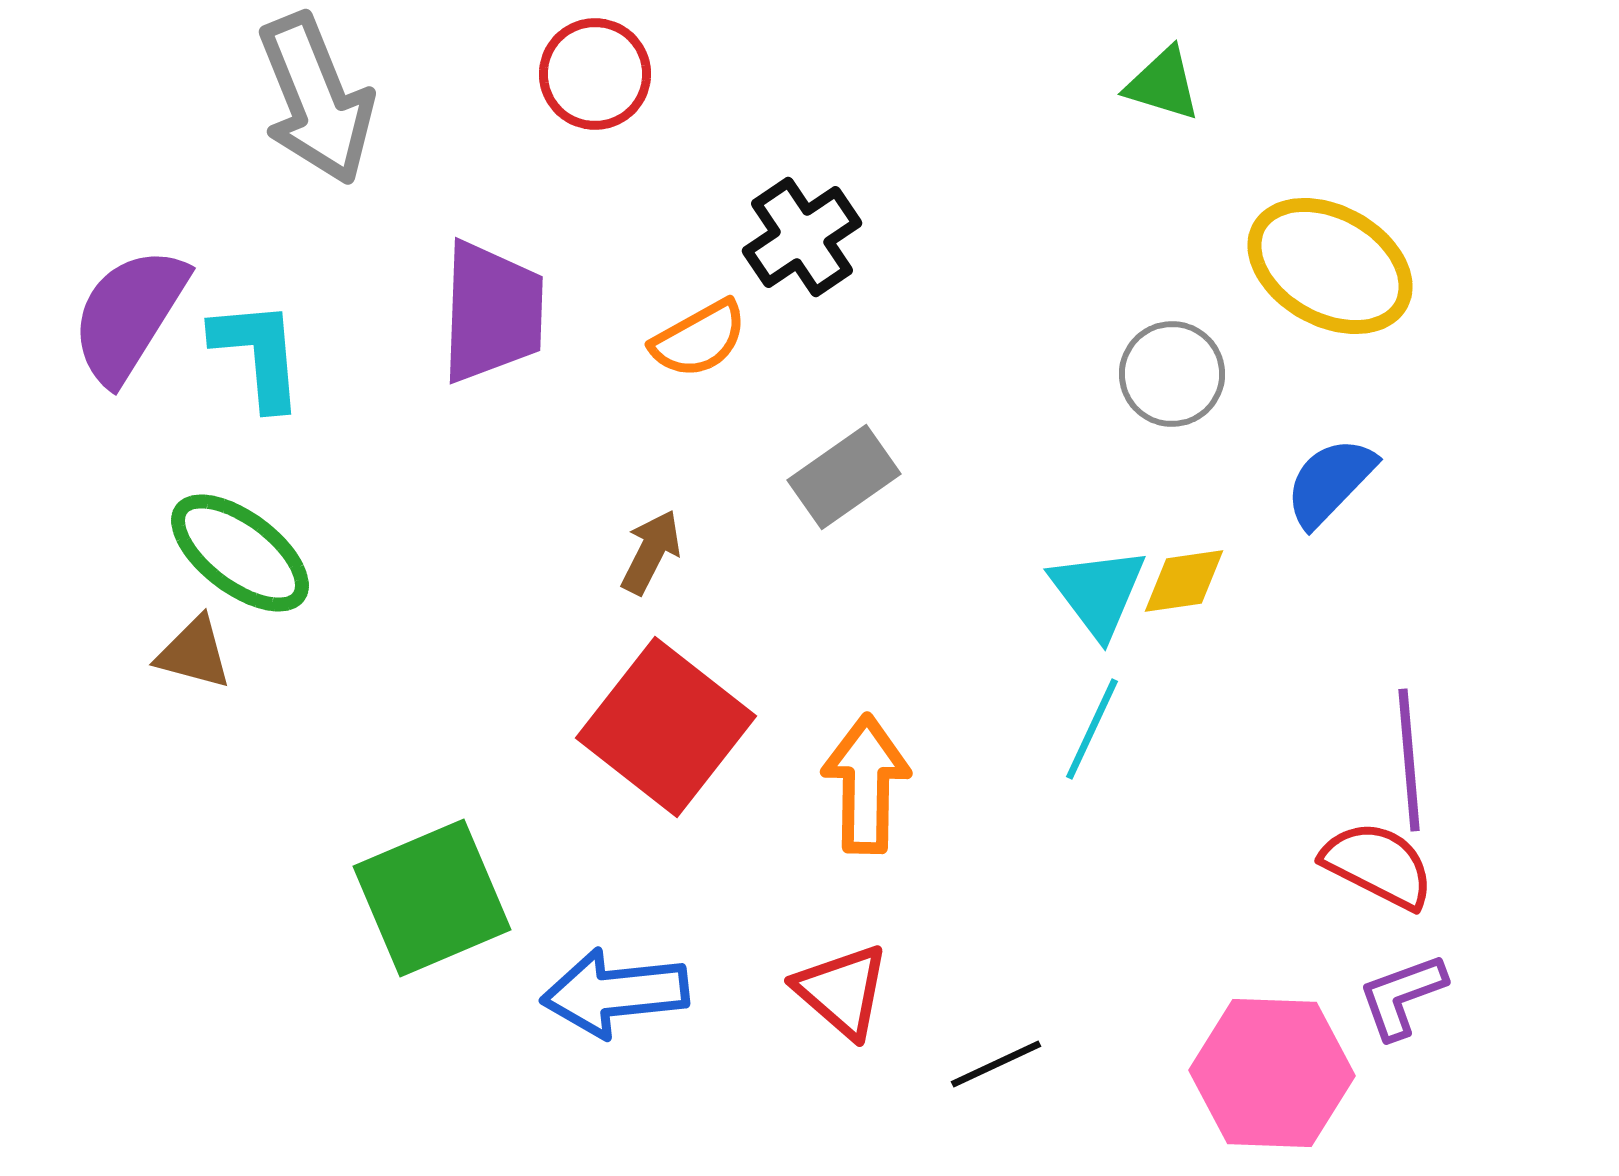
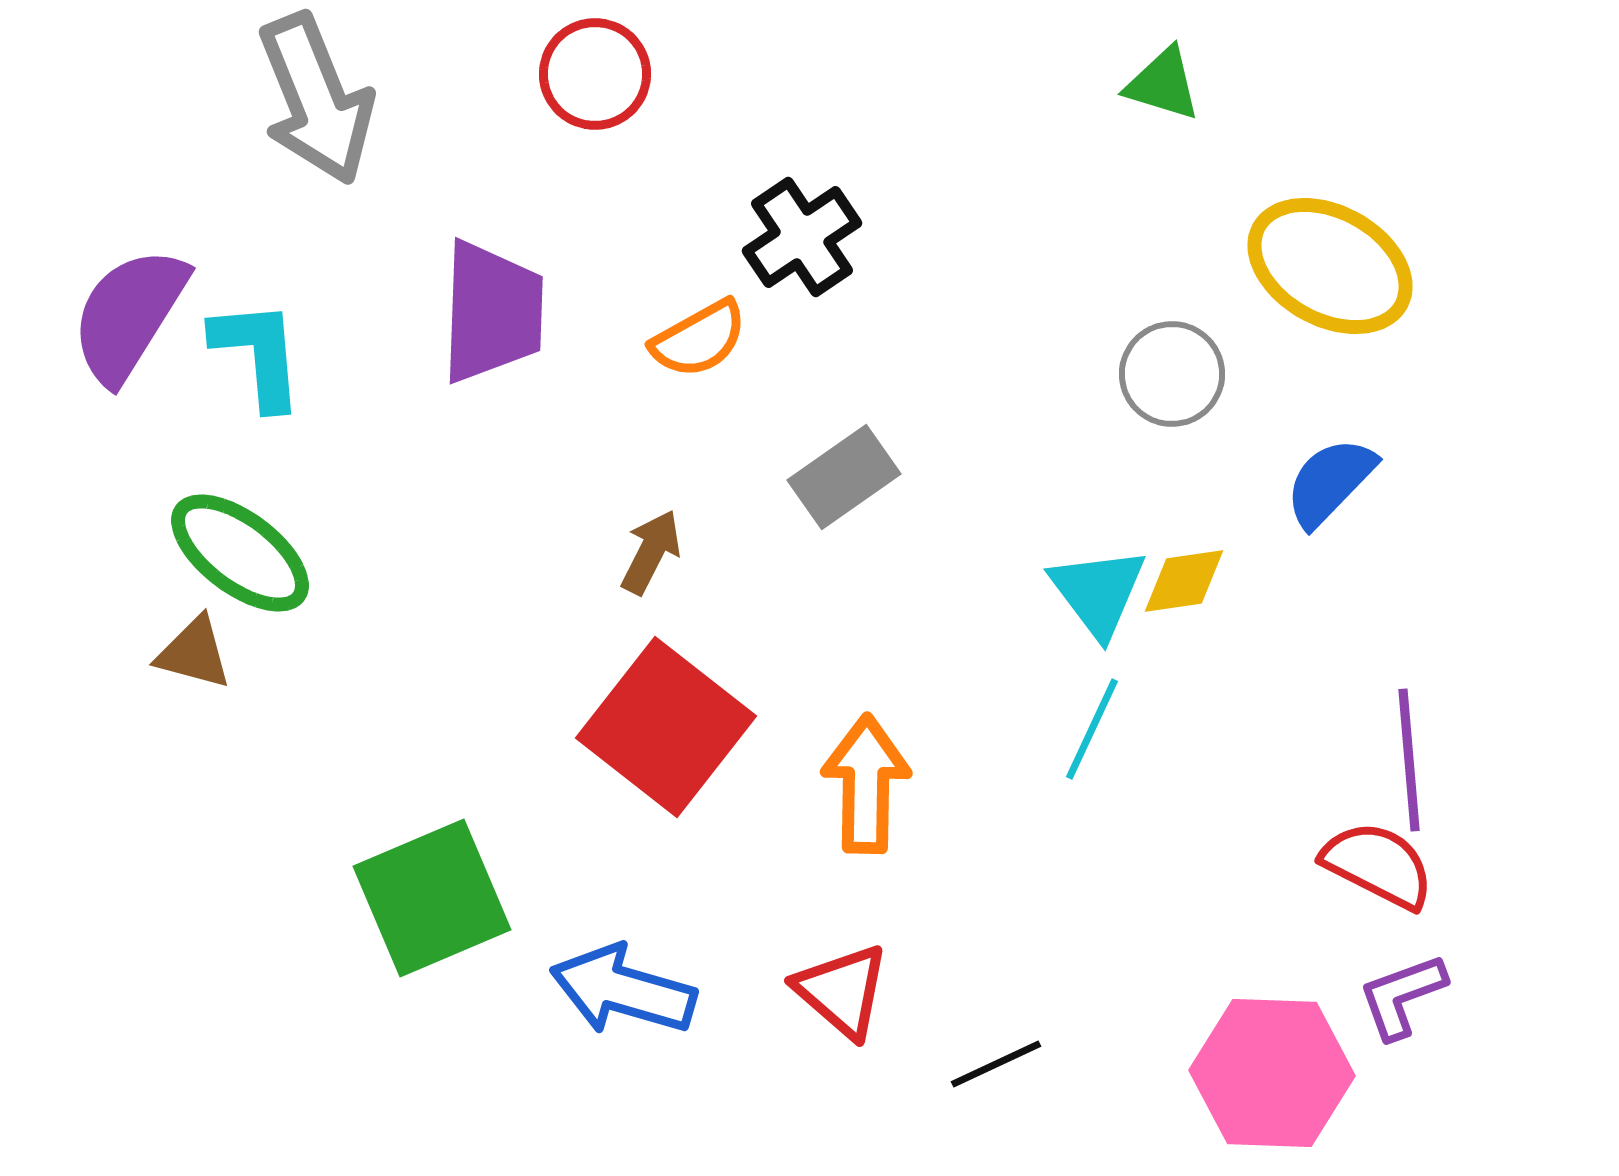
blue arrow: moved 8 px right, 3 px up; rotated 22 degrees clockwise
